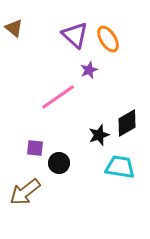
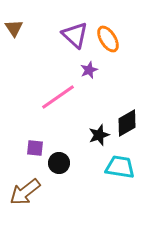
brown triangle: rotated 18 degrees clockwise
